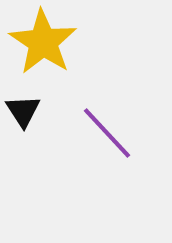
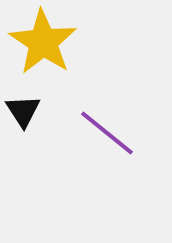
purple line: rotated 8 degrees counterclockwise
